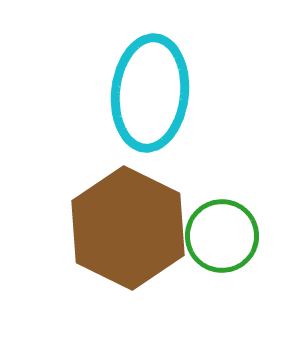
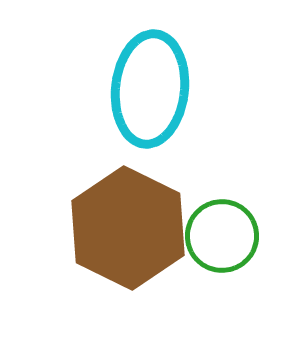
cyan ellipse: moved 4 px up
